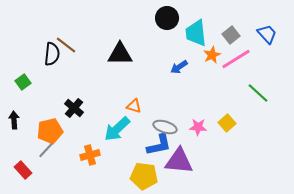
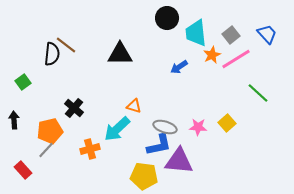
orange cross: moved 6 px up
